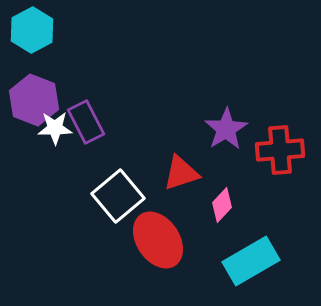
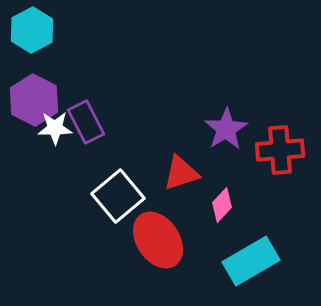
purple hexagon: rotated 6 degrees clockwise
